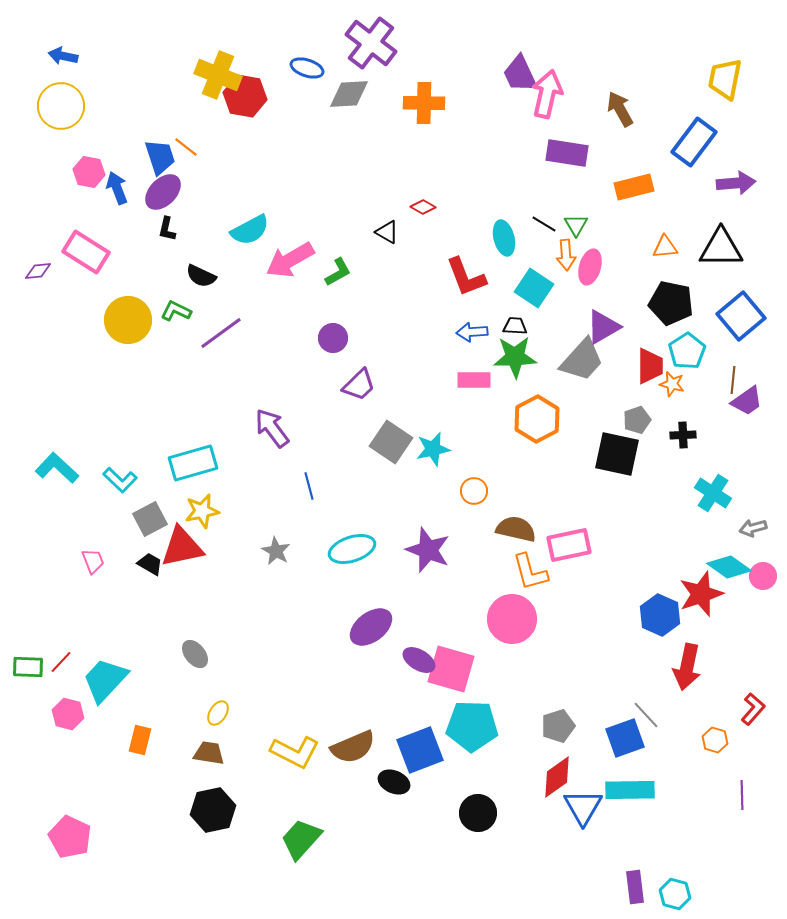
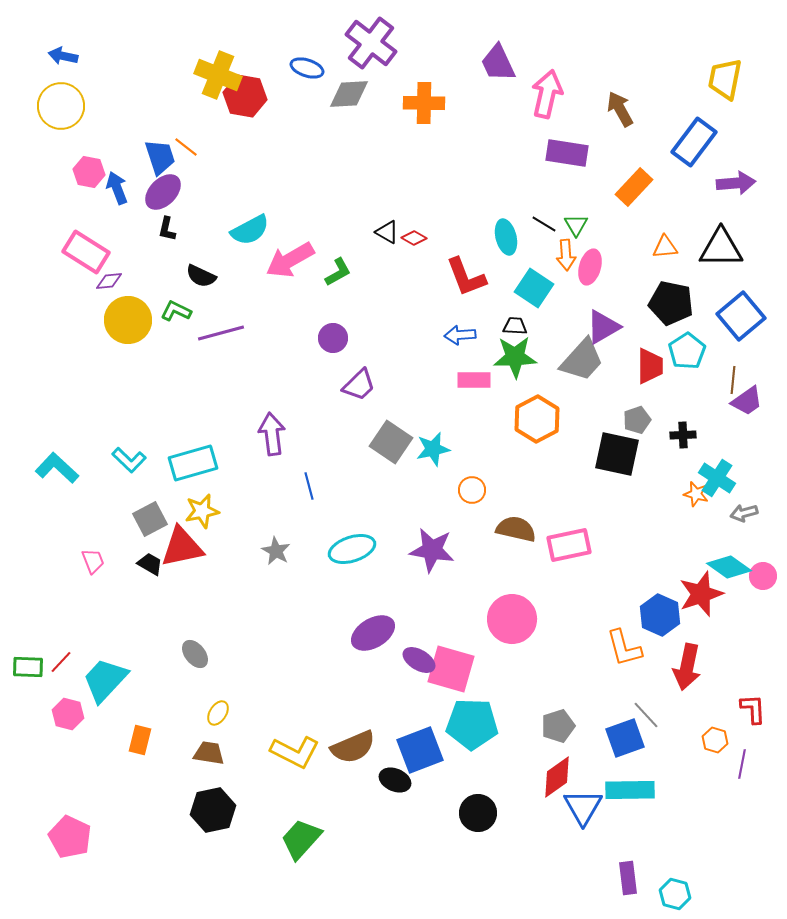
purple trapezoid at (520, 74): moved 22 px left, 11 px up
orange rectangle at (634, 187): rotated 33 degrees counterclockwise
red diamond at (423, 207): moved 9 px left, 31 px down
cyan ellipse at (504, 238): moved 2 px right, 1 px up
purple diamond at (38, 271): moved 71 px right, 10 px down
blue arrow at (472, 332): moved 12 px left, 3 px down
purple line at (221, 333): rotated 21 degrees clockwise
orange star at (672, 384): moved 24 px right, 110 px down
purple arrow at (272, 428): moved 6 px down; rotated 30 degrees clockwise
cyan L-shape at (120, 480): moved 9 px right, 20 px up
orange circle at (474, 491): moved 2 px left, 1 px up
cyan cross at (713, 493): moved 4 px right, 15 px up
gray arrow at (753, 528): moved 9 px left, 15 px up
purple star at (428, 550): moved 4 px right; rotated 12 degrees counterclockwise
orange L-shape at (530, 572): moved 94 px right, 76 px down
purple ellipse at (371, 627): moved 2 px right, 6 px down; rotated 6 degrees clockwise
red L-shape at (753, 709): rotated 44 degrees counterclockwise
cyan pentagon at (472, 726): moved 2 px up
black ellipse at (394, 782): moved 1 px right, 2 px up
purple line at (742, 795): moved 31 px up; rotated 12 degrees clockwise
purple rectangle at (635, 887): moved 7 px left, 9 px up
